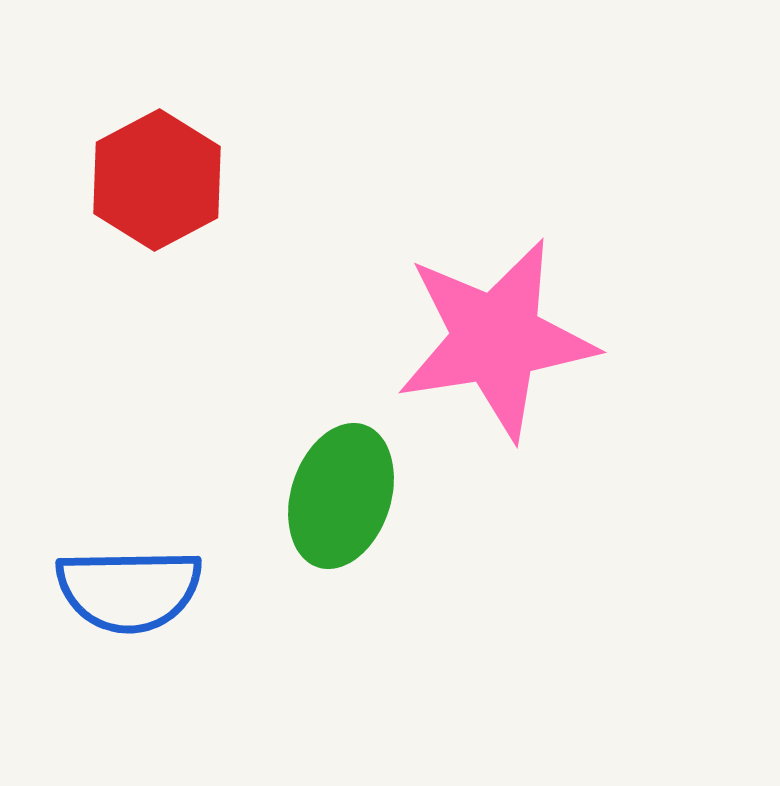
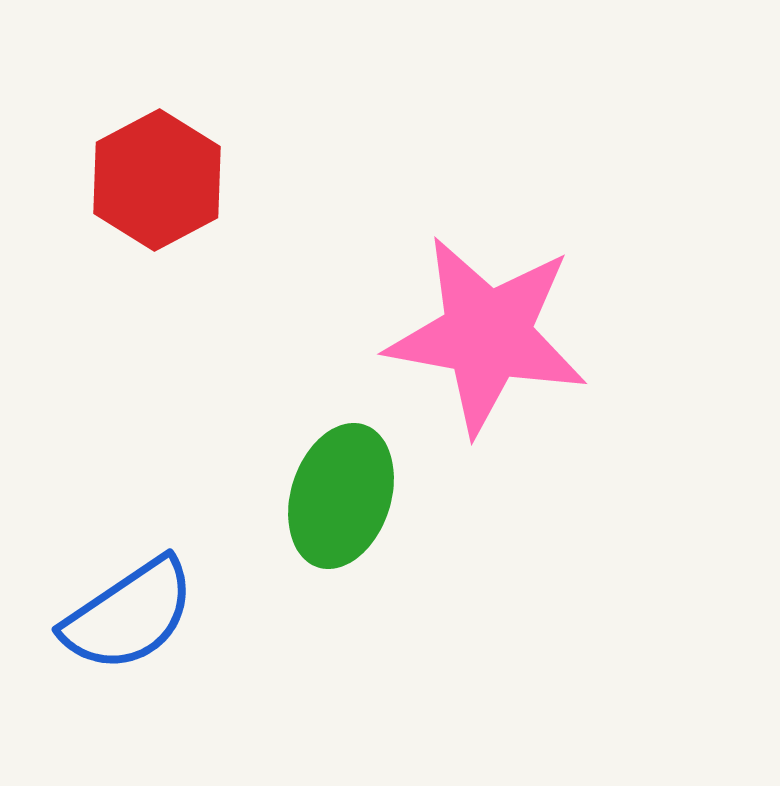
pink star: moved 9 px left, 4 px up; rotated 19 degrees clockwise
blue semicircle: moved 25 px down; rotated 33 degrees counterclockwise
